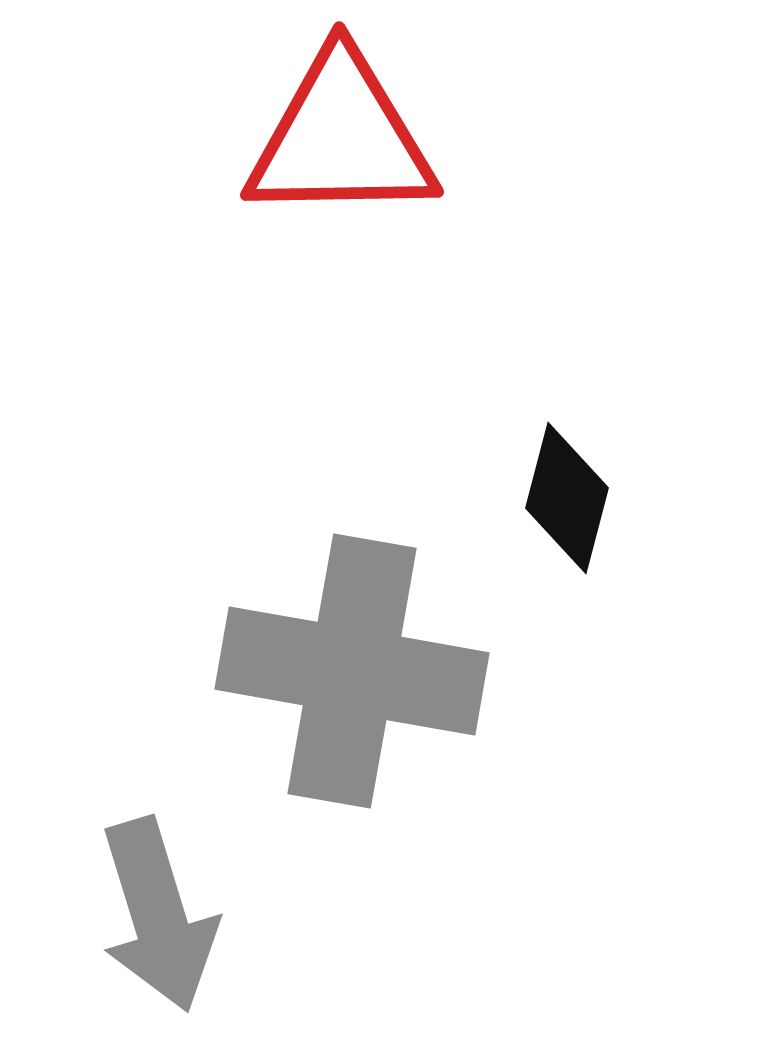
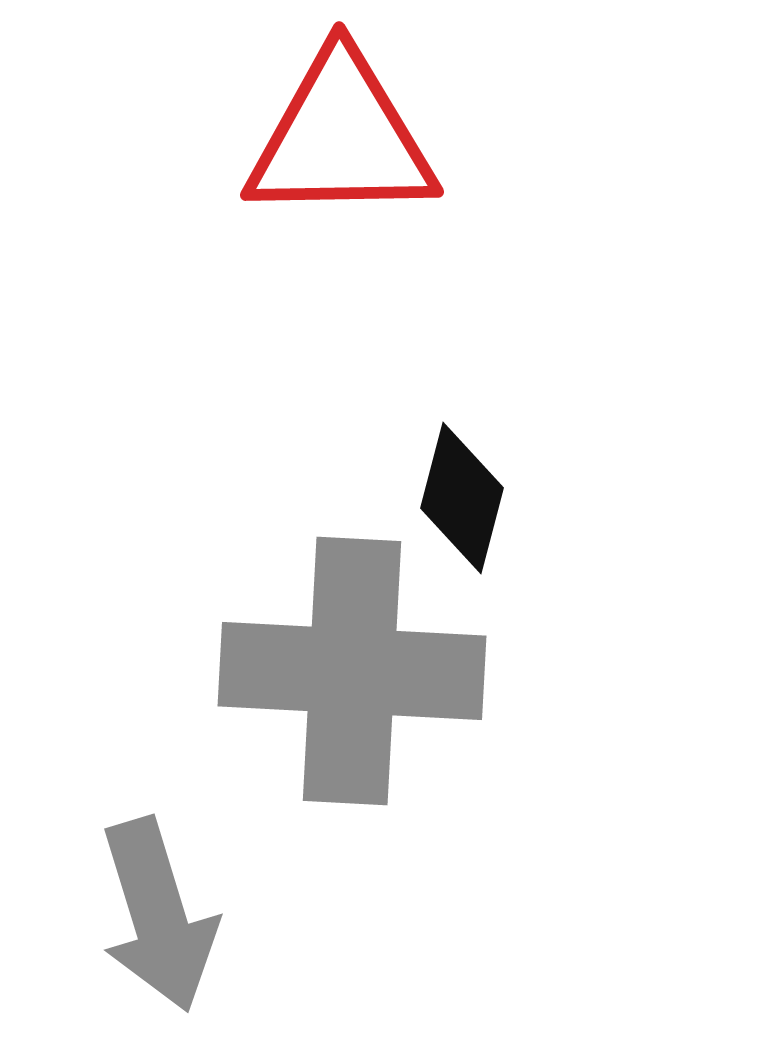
black diamond: moved 105 px left
gray cross: rotated 7 degrees counterclockwise
